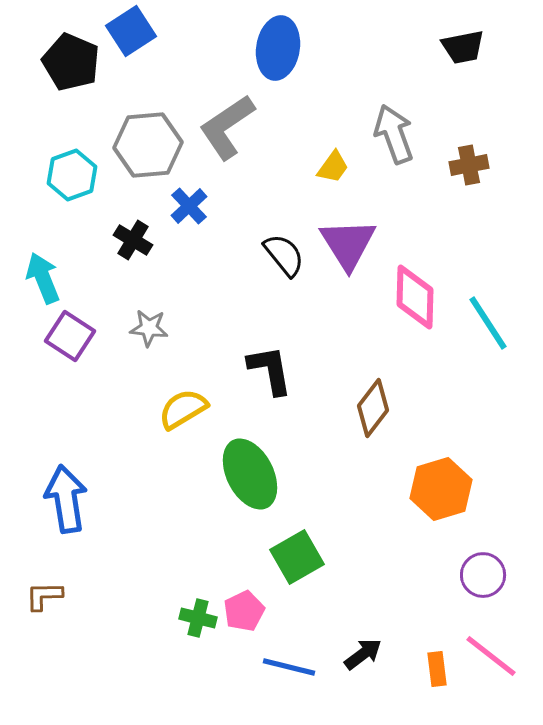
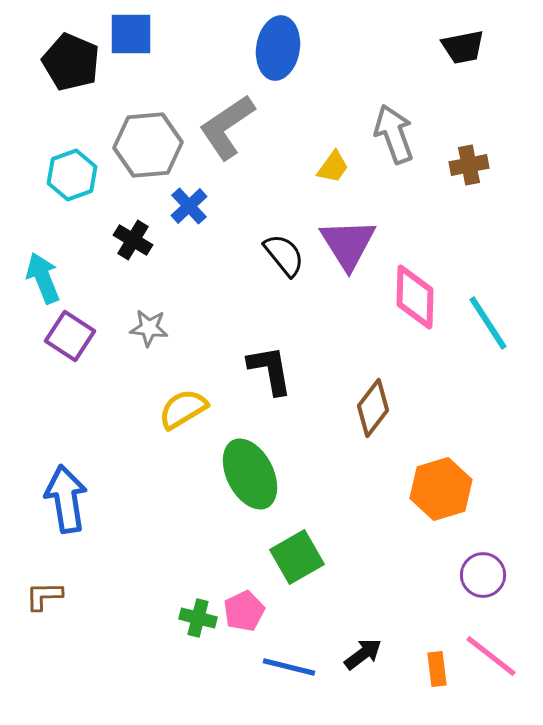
blue square: moved 3 px down; rotated 33 degrees clockwise
